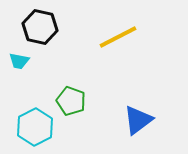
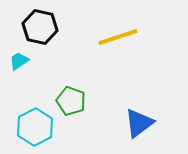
yellow line: rotated 9 degrees clockwise
cyan trapezoid: rotated 135 degrees clockwise
blue triangle: moved 1 px right, 3 px down
